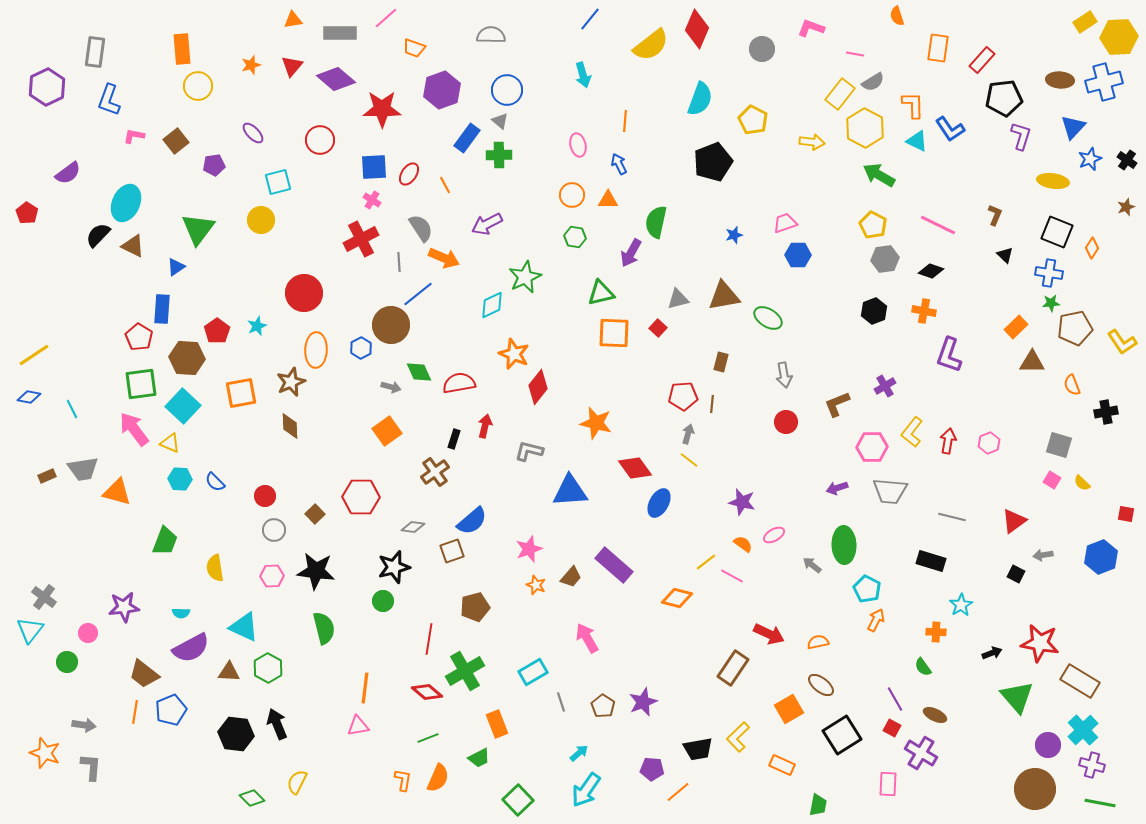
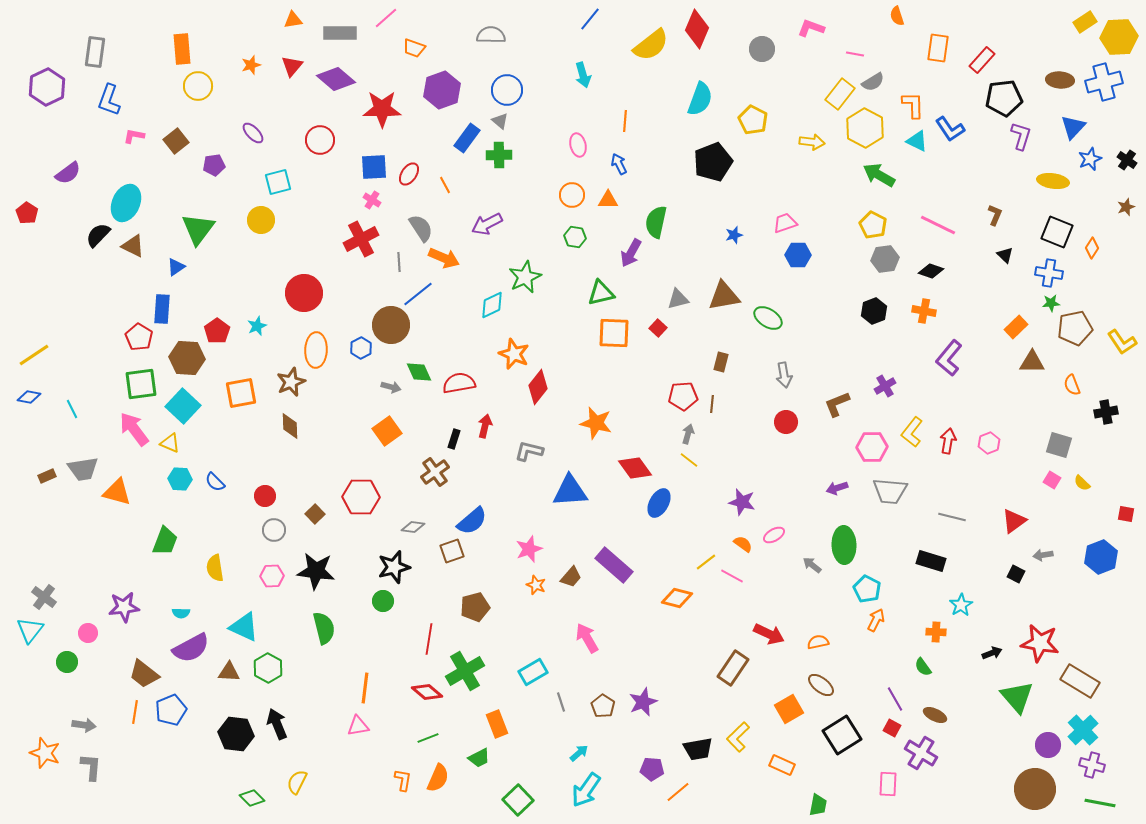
purple L-shape at (949, 355): moved 3 px down; rotated 21 degrees clockwise
